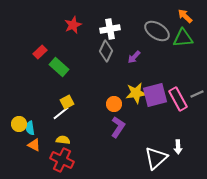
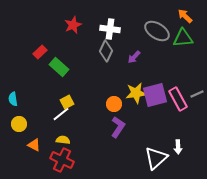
white cross: rotated 18 degrees clockwise
white line: moved 1 px down
cyan semicircle: moved 17 px left, 29 px up
